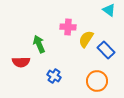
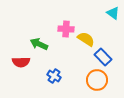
cyan triangle: moved 4 px right, 3 px down
pink cross: moved 2 px left, 2 px down
yellow semicircle: rotated 90 degrees clockwise
green arrow: rotated 42 degrees counterclockwise
blue rectangle: moved 3 px left, 7 px down
orange circle: moved 1 px up
